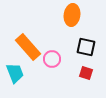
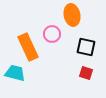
orange ellipse: rotated 20 degrees counterclockwise
orange rectangle: rotated 16 degrees clockwise
pink circle: moved 25 px up
cyan trapezoid: rotated 55 degrees counterclockwise
